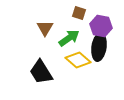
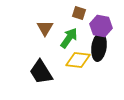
green arrow: rotated 20 degrees counterclockwise
yellow diamond: rotated 35 degrees counterclockwise
